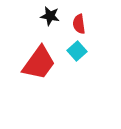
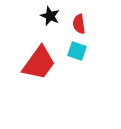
black star: rotated 12 degrees clockwise
cyan square: rotated 30 degrees counterclockwise
